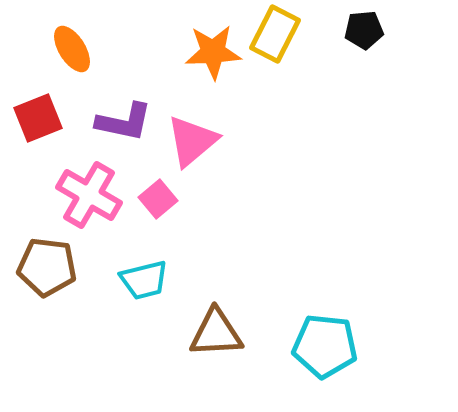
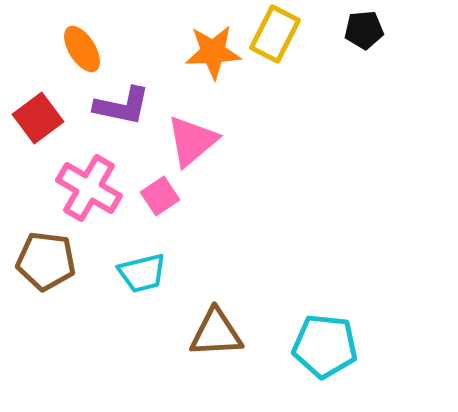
orange ellipse: moved 10 px right
red square: rotated 15 degrees counterclockwise
purple L-shape: moved 2 px left, 16 px up
pink cross: moved 7 px up
pink square: moved 2 px right, 3 px up; rotated 6 degrees clockwise
brown pentagon: moved 1 px left, 6 px up
cyan trapezoid: moved 2 px left, 7 px up
